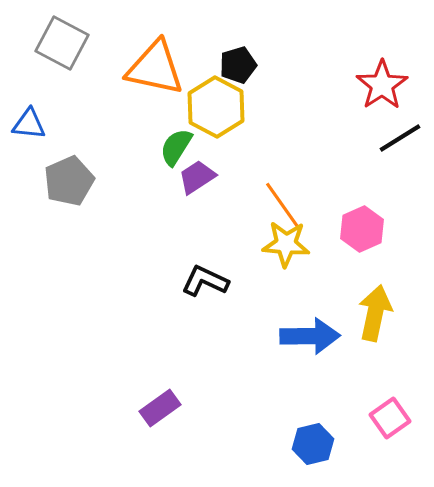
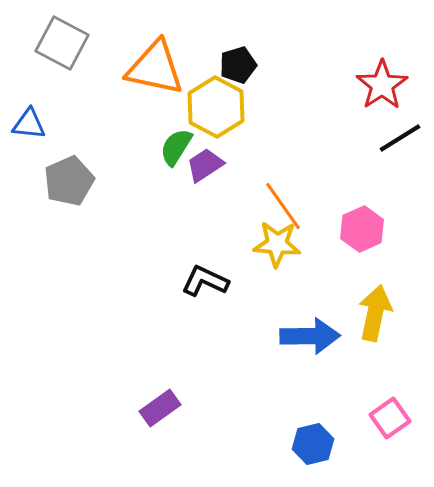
purple trapezoid: moved 8 px right, 12 px up
yellow star: moved 9 px left
